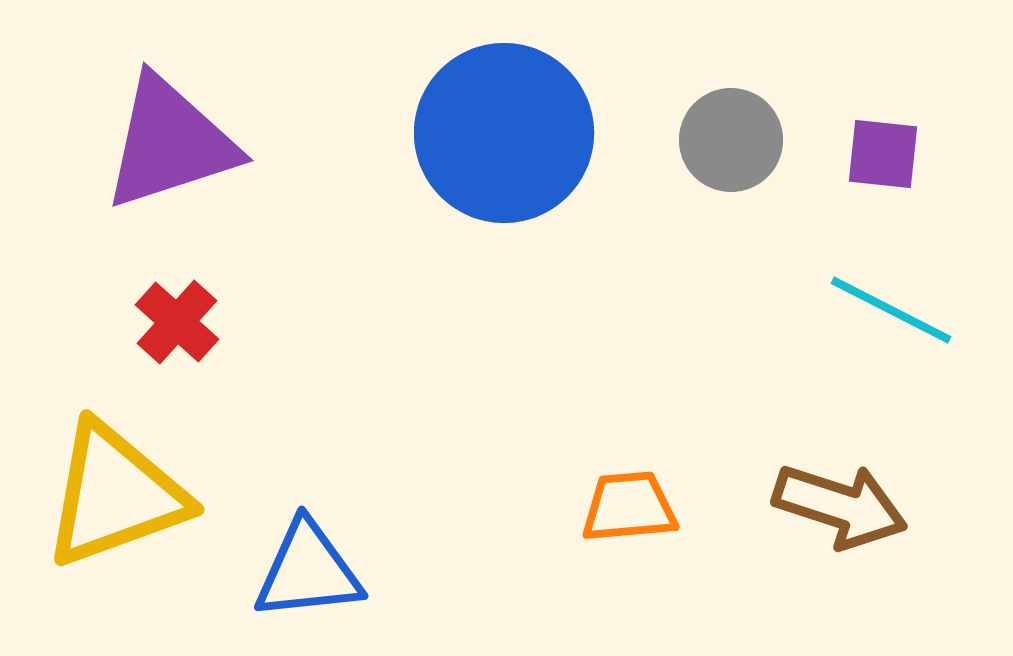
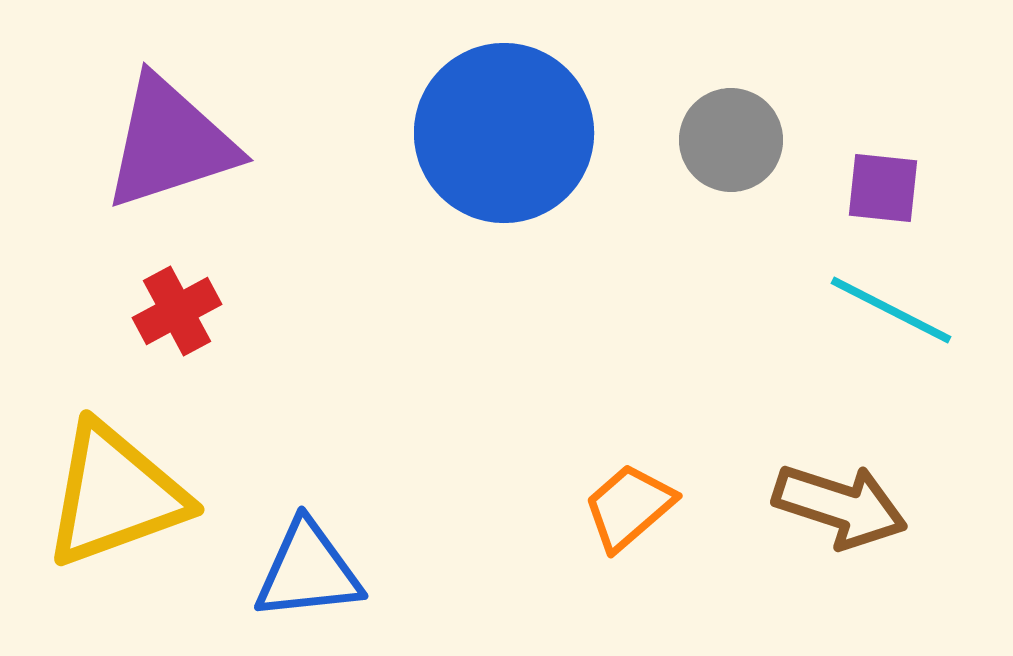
purple square: moved 34 px down
red cross: moved 11 px up; rotated 20 degrees clockwise
orange trapezoid: rotated 36 degrees counterclockwise
